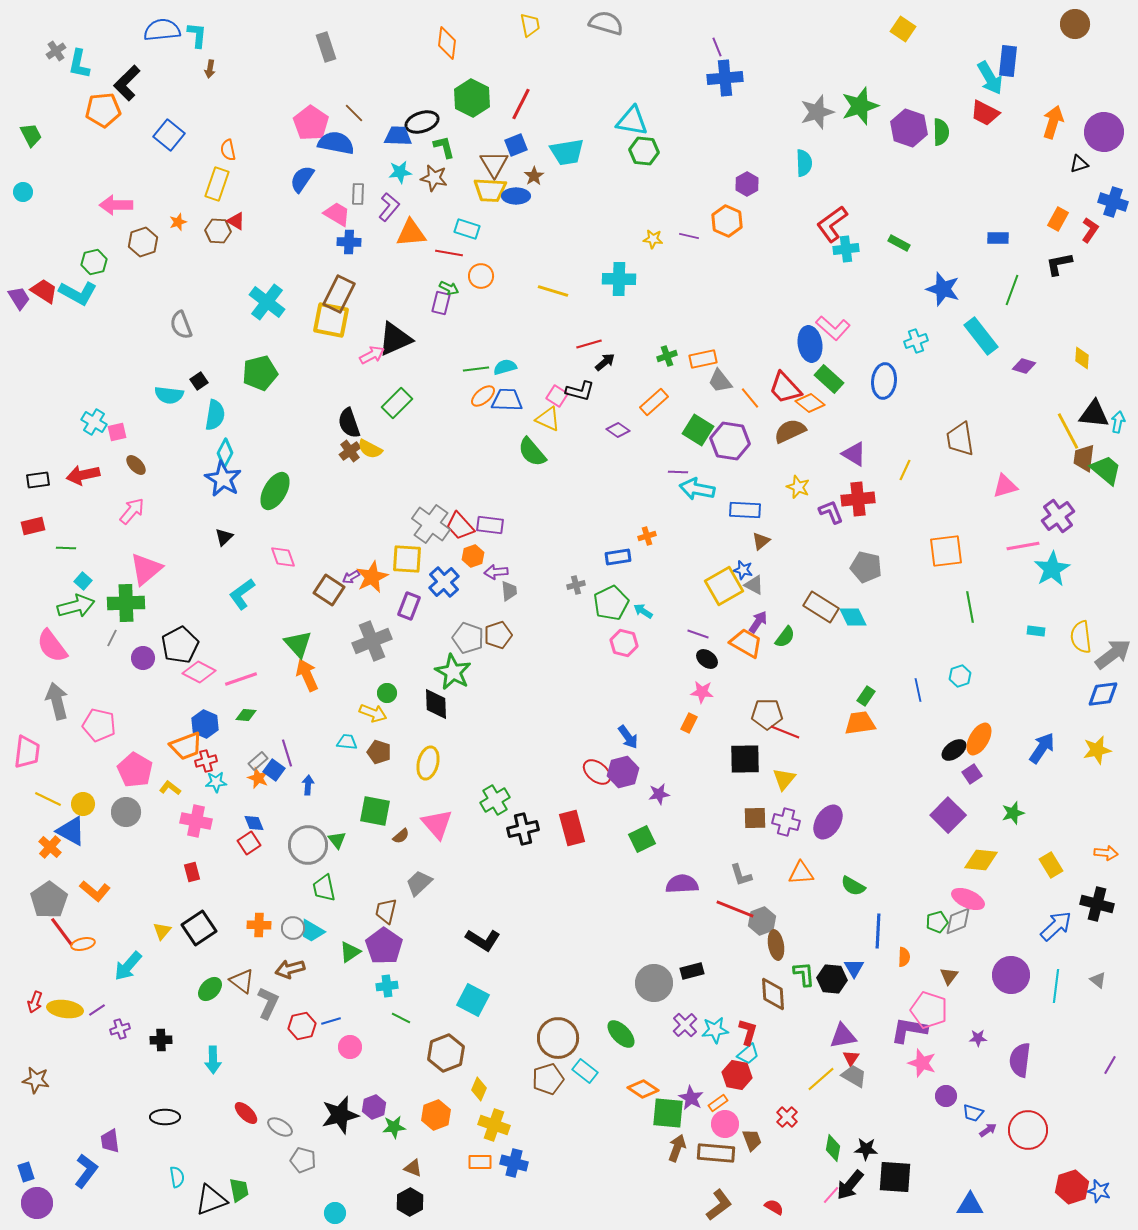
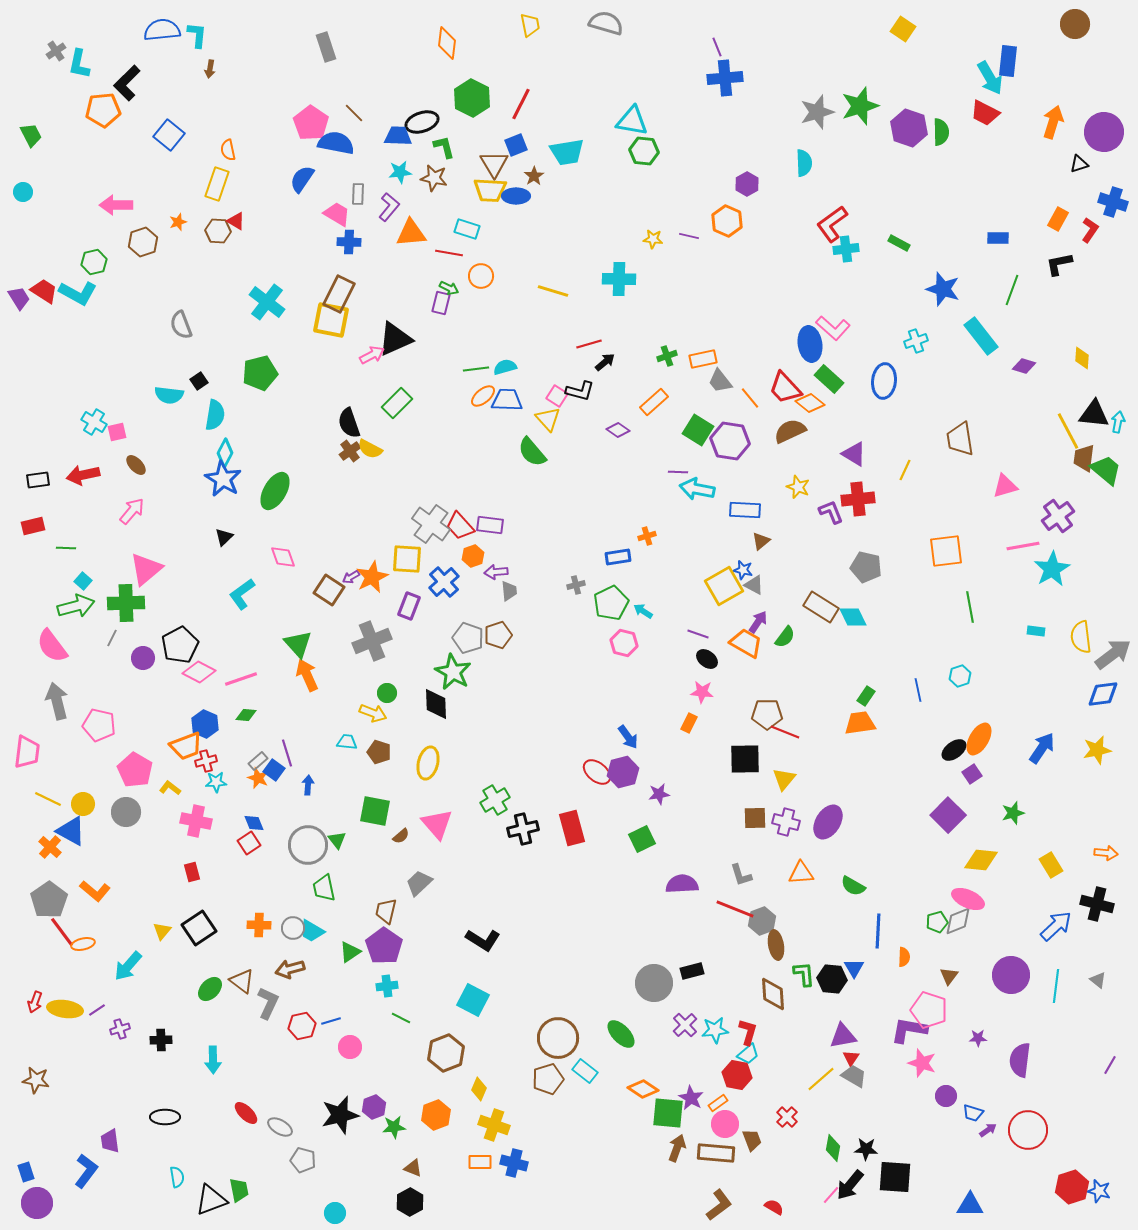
yellow triangle at (548, 419): rotated 24 degrees clockwise
